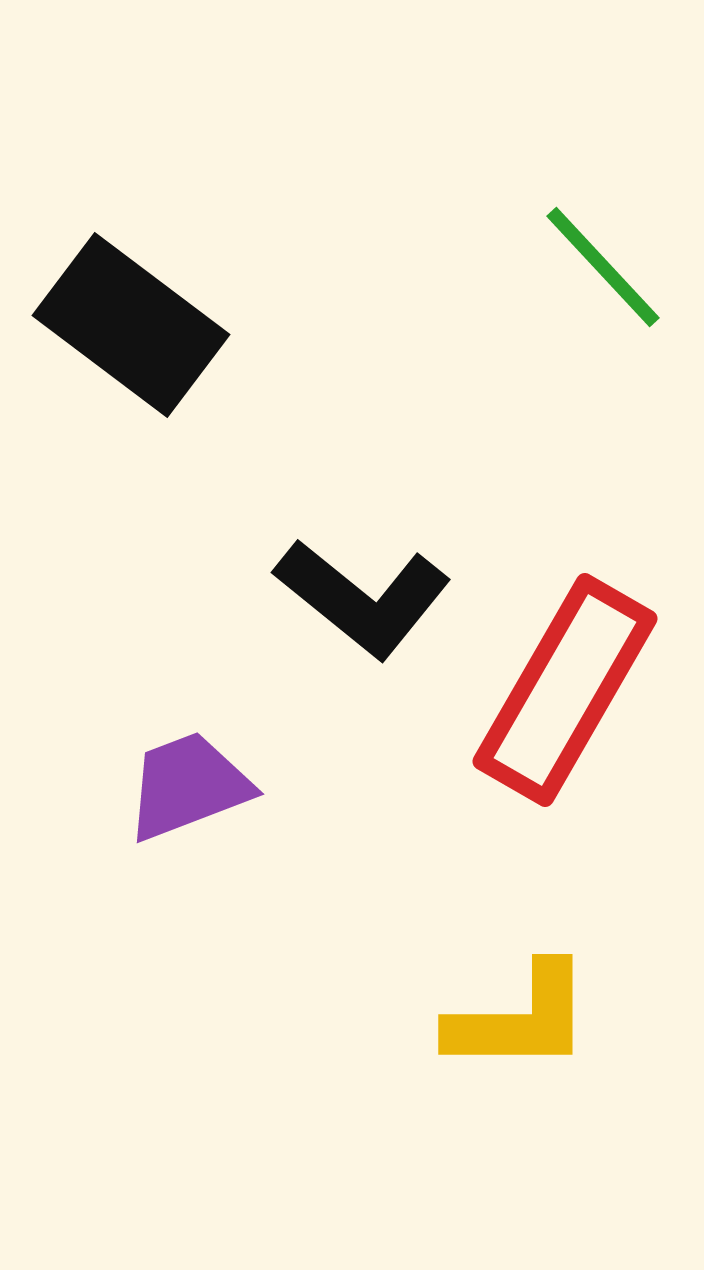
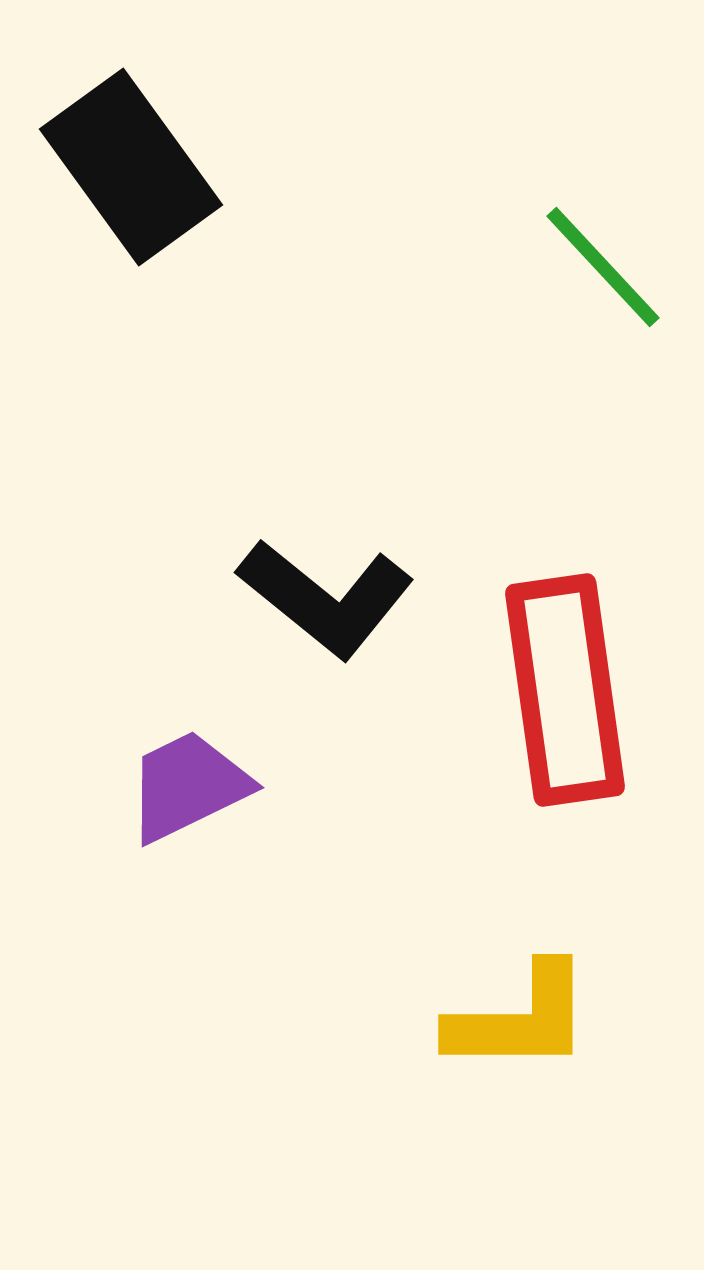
black rectangle: moved 158 px up; rotated 17 degrees clockwise
black L-shape: moved 37 px left
red rectangle: rotated 38 degrees counterclockwise
purple trapezoid: rotated 5 degrees counterclockwise
